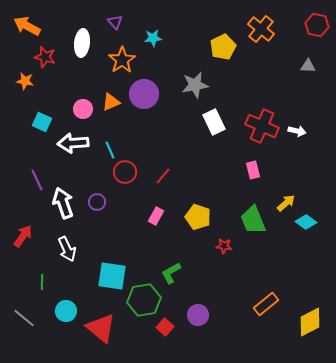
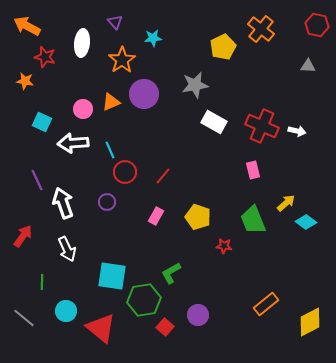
white rectangle at (214, 122): rotated 35 degrees counterclockwise
purple circle at (97, 202): moved 10 px right
